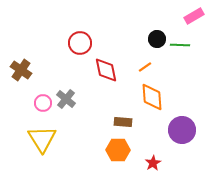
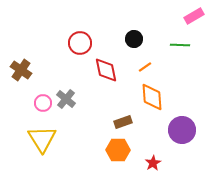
black circle: moved 23 px left
brown rectangle: rotated 24 degrees counterclockwise
